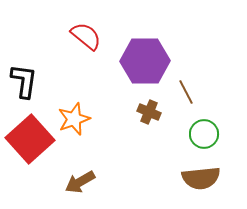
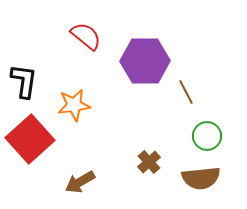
brown cross: moved 50 px down; rotated 25 degrees clockwise
orange star: moved 14 px up; rotated 12 degrees clockwise
green circle: moved 3 px right, 2 px down
